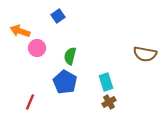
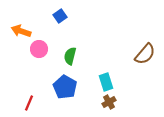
blue square: moved 2 px right
orange arrow: moved 1 px right
pink circle: moved 2 px right, 1 px down
brown semicircle: rotated 60 degrees counterclockwise
blue pentagon: moved 5 px down
red line: moved 1 px left, 1 px down
